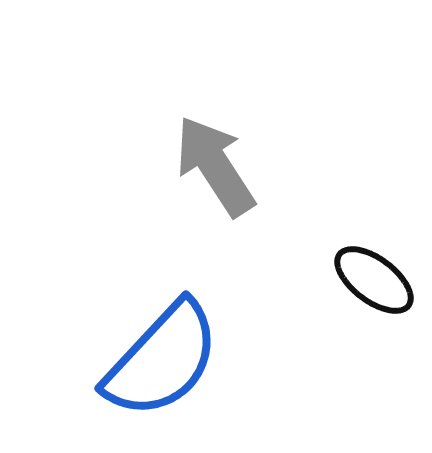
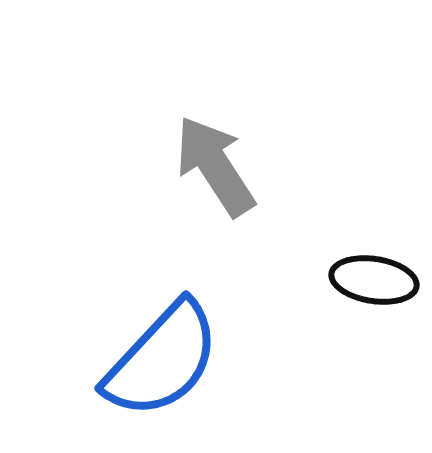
black ellipse: rotated 28 degrees counterclockwise
